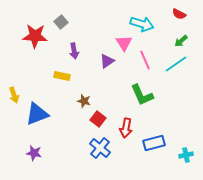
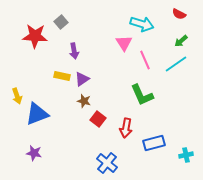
purple triangle: moved 25 px left, 18 px down
yellow arrow: moved 3 px right, 1 px down
blue cross: moved 7 px right, 15 px down
